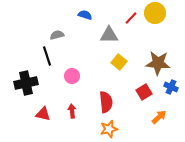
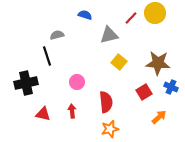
gray triangle: rotated 12 degrees counterclockwise
pink circle: moved 5 px right, 6 px down
orange star: moved 1 px right
